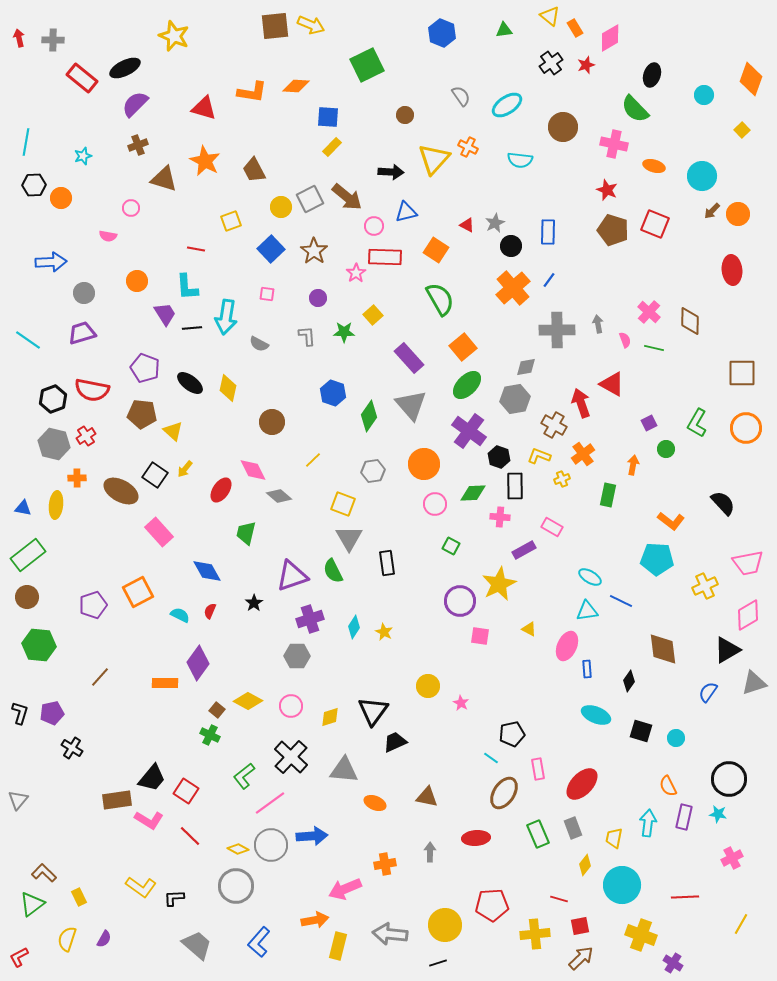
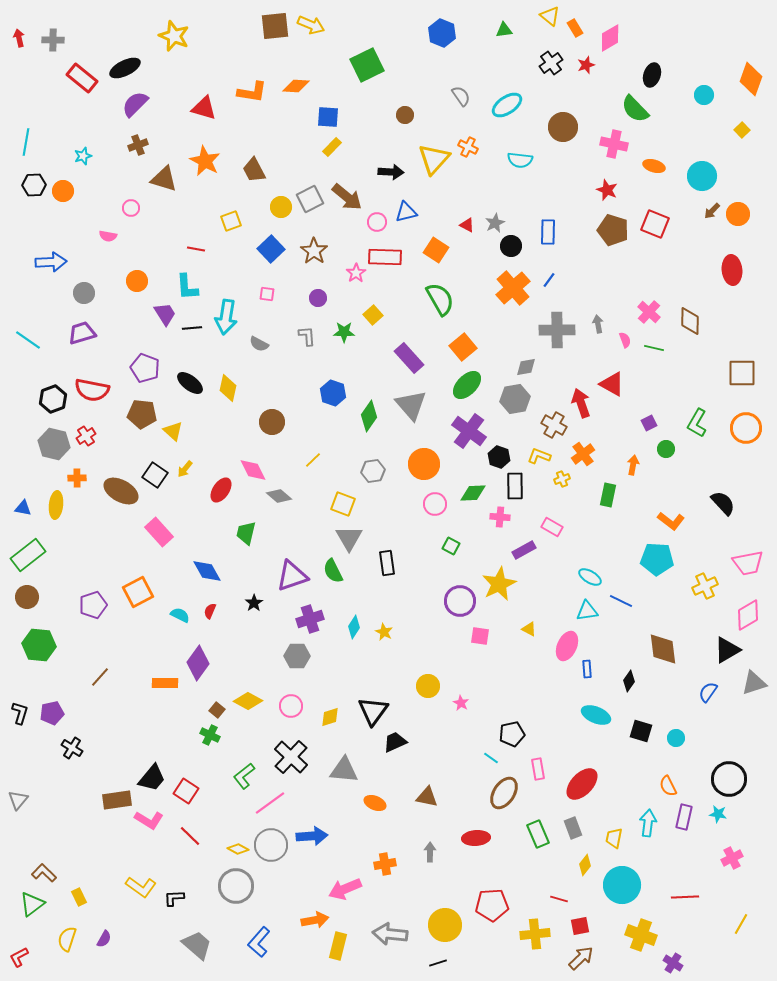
orange circle at (61, 198): moved 2 px right, 7 px up
pink circle at (374, 226): moved 3 px right, 4 px up
